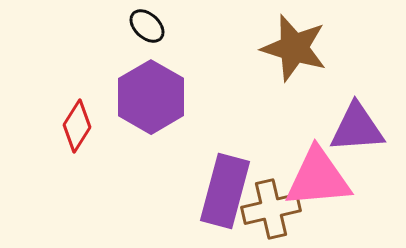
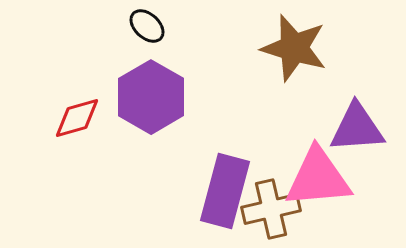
red diamond: moved 8 px up; rotated 42 degrees clockwise
